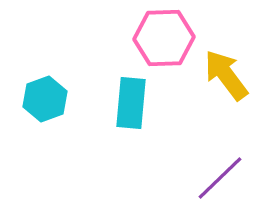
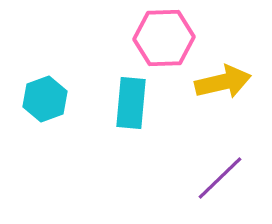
yellow arrow: moved 3 px left, 7 px down; rotated 114 degrees clockwise
